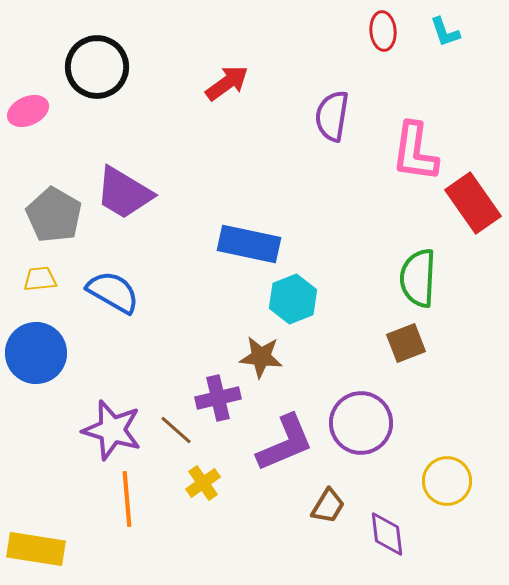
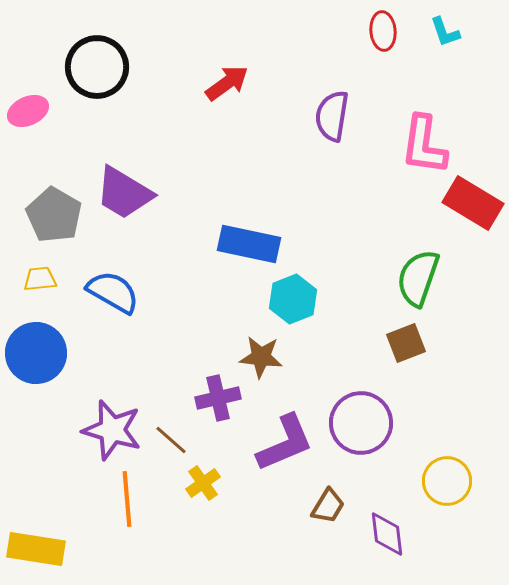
pink L-shape: moved 9 px right, 7 px up
red rectangle: rotated 24 degrees counterclockwise
green semicircle: rotated 16 degrees clockwise
brown line: moved 5 px left, 10 px down
